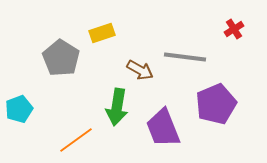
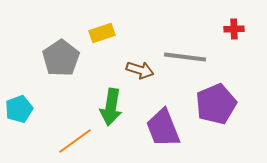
red cross: rotated 30 degrees clockwise
gray pentagon: rotated 6 degrees clockwise
brown arrow: rotated 12 degrees counterclockwise
green arrow: moved 6 px left
orange line: moved 1 px left, 1 px down
